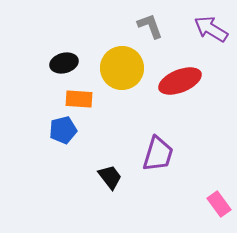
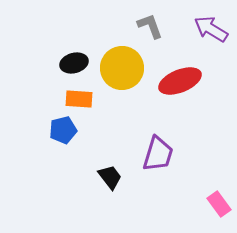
black ellipse: moved 10 px right
